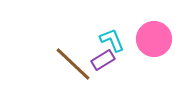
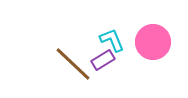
pink circle: moved 1 px left, 3 px down
